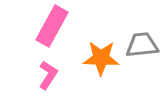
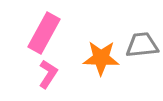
pink rectangle: moved 8 px left, 7 px down
pink L-shape: moved 1 px up
